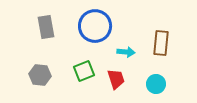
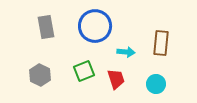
gray hexagon: rotated 20 degrees clockwise
